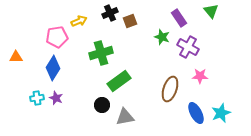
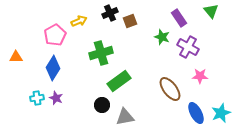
pink pentagon: moved 2 px left, 2 px up; rotated 20 degrees counterclockwise
brown ellipse: rotated 55 degrees counterclockwise
